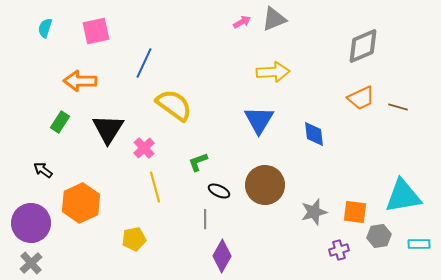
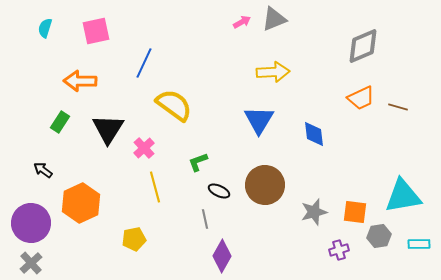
gray line: rotated 12 degrees counterclockwise
